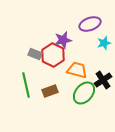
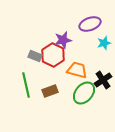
gray rectangle: moved 2 px down
